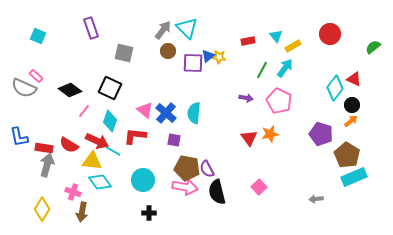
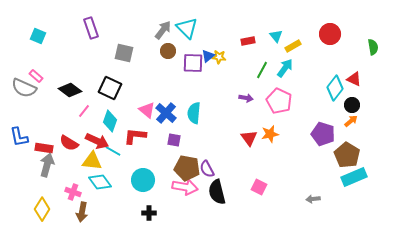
green semicircle at (373, 47): rotated 119 degrees clockwise
pink triangle at (145, 110): moved 2 px right
purple pentagon at (321, 134): moved 2 px right
red semicircle at (69, 145): moved 2 px up
pink square at (259, 187): rotated 21 degrees counterclockwise
gray arrow at (316, 199): moved 3 px left
